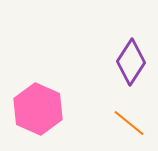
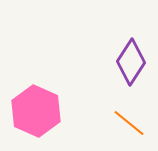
pink hexagon: moved 2 px left, 2 px down
